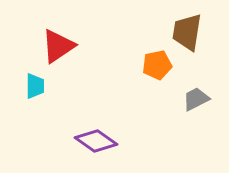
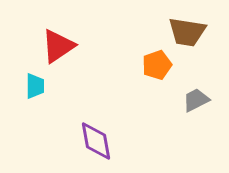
brown trapezoid: rotated 90 degrees counterclockwise
orange pentagon: rotated 8 degrees counterclockwise
gray trapezoid: moved 1 px down
purple diamond: rotated 45 degrees clockwise
